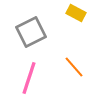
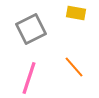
yellow rectangle: rotated 18 degrees counterclockwise
gray square: moved 3 px up
